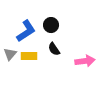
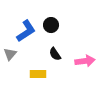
black semicircle: moved 1 px right, 5 px down
yellow rectangle: moved 9 px right, 18 px down
